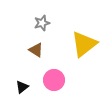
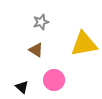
gray star: moved 1 px left, 1 px up
yellow triangle: rotated 28 degrees clockwise
black triangle: rotated 40 degrees counterclockwise
